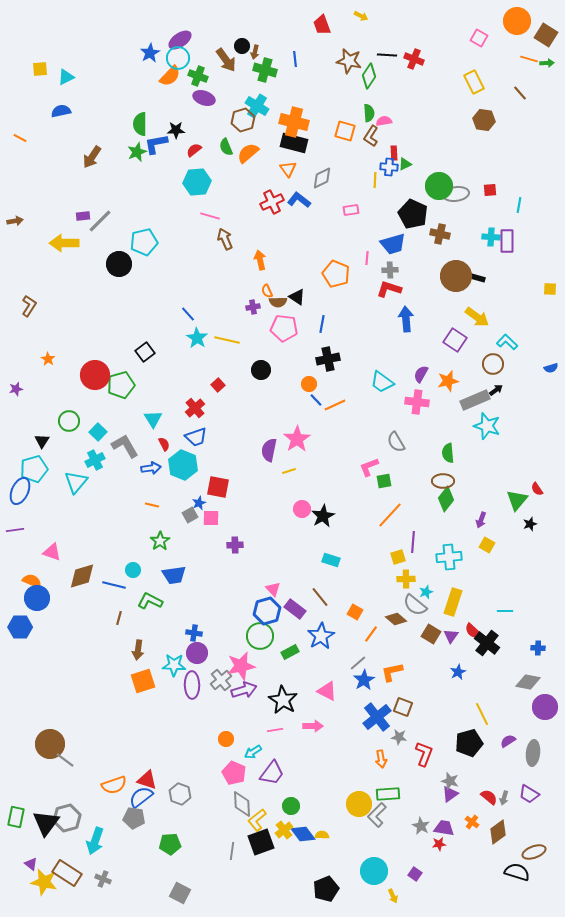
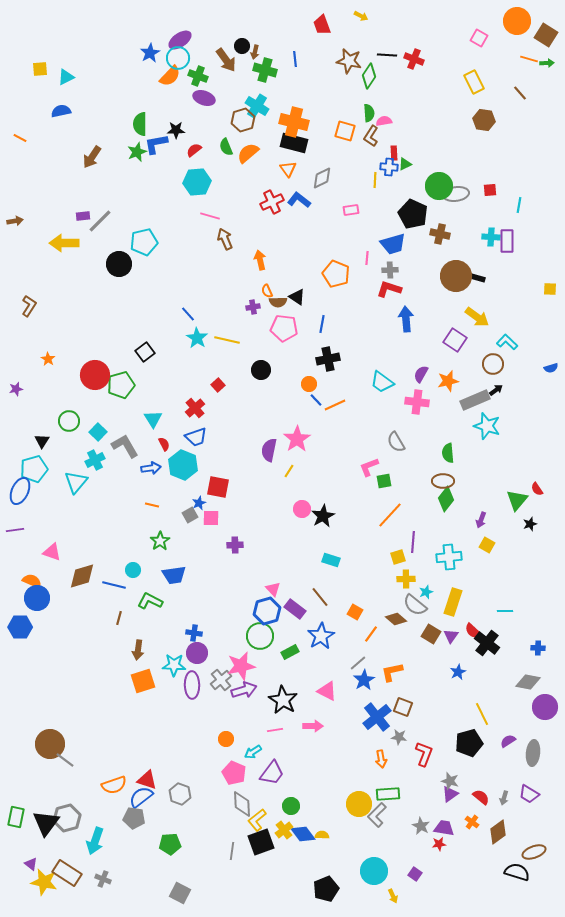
yellow line at (289, 471): rotated 40 degrees counterclockwise
red semicircle at (489, 797): moved 8 px left
